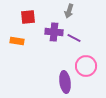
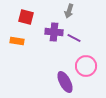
red square: moved 2 px left; rotated 21 degrees clockwise
purple ellipse: rotated 20 degrees counterclockwise
